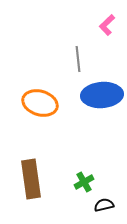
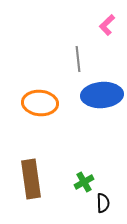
orange ellipse: rotated 12 degrees counterclockwise
black semicircle: moved 1 px left, 2 px up; rotated 102 degrees clockwise
